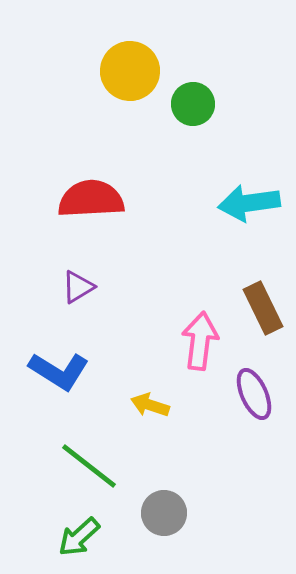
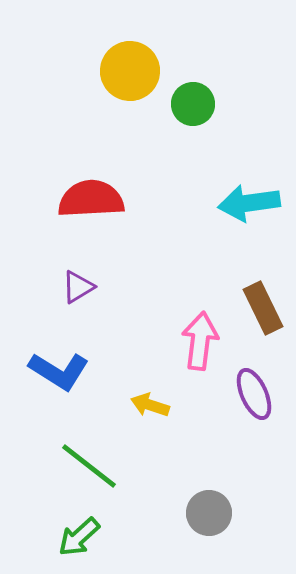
gray circle: moved 45 px right
